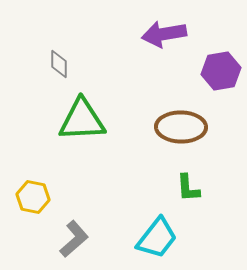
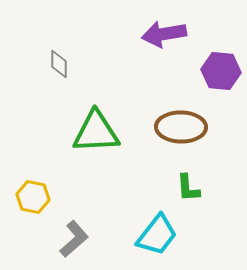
purple hexagon: rotated 15 degrees clockwise
green triangle: moved 14 px right, 12 px down
cyan trapezoid: moved 3 px up
